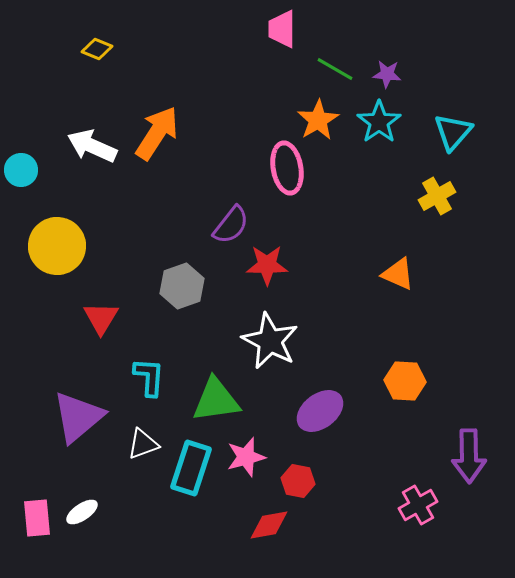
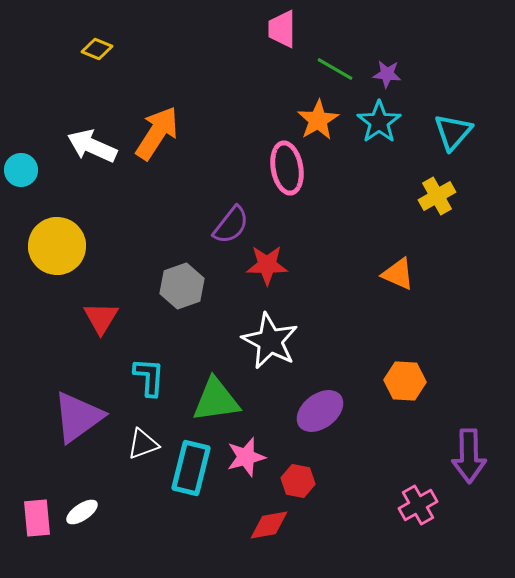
purple triangle: rotated 4 degrees clockwise
cyan rectangle: rotated 4 degrees counterclockwise
